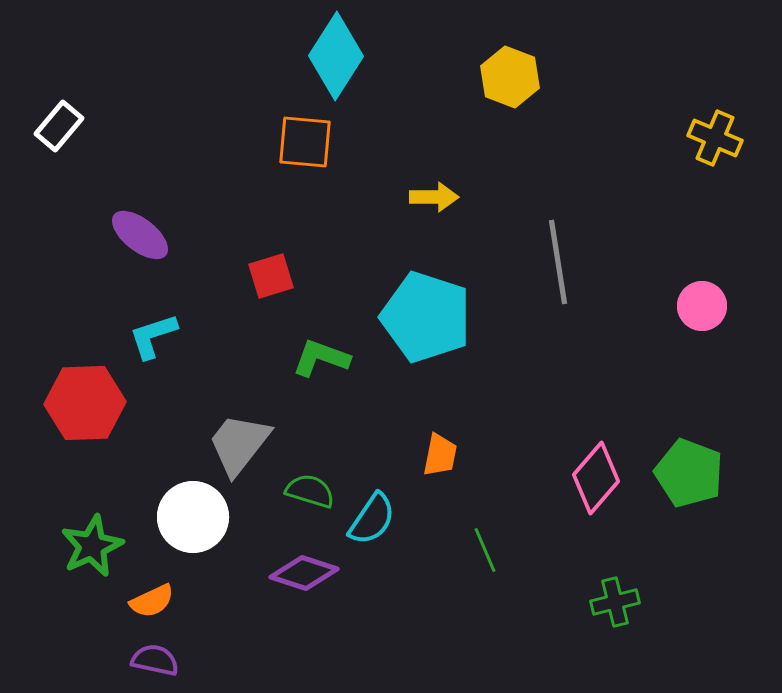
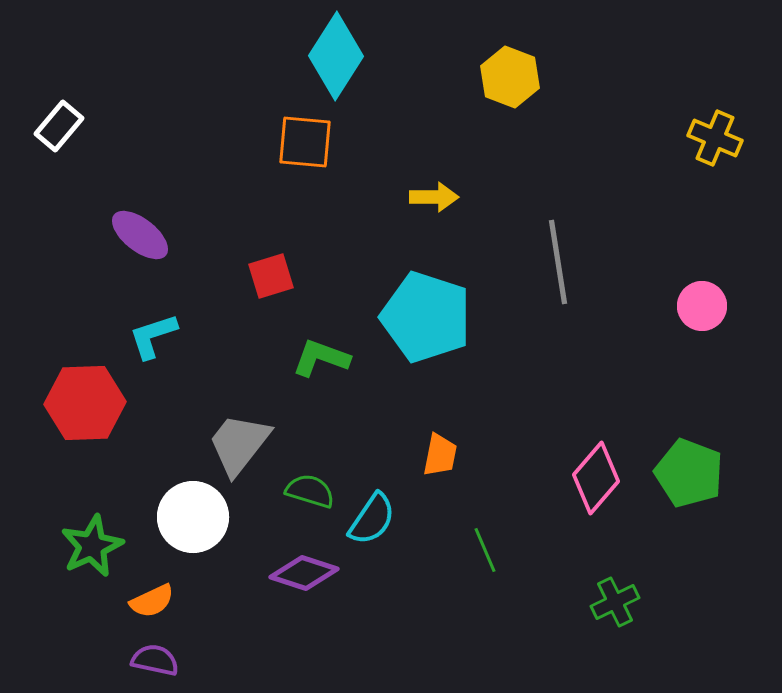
green cross: rotated 12 degrees counterclockwise
